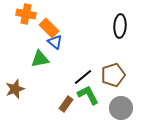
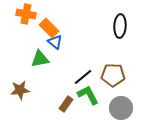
brown pentagon: rotated 20 degrees clockwise
brown star: moved 5 px right, 1 px down; rotated 12 degrees clockwise
